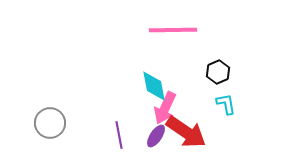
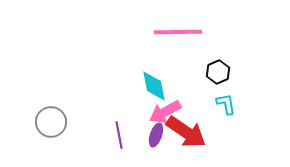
pink line: moved 5 px right, 2 px down
pink arrow: moved 4 px down; rotated 36 degrees clockwise
gray circle: moved 1 px right, 1 px up
purple ellipse: moved 1 px up; rotated 15 degrees counterclockwise
